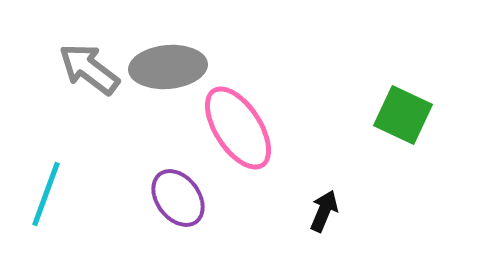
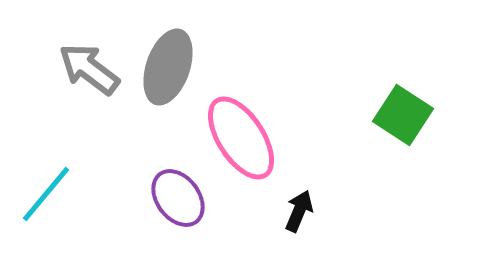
gray ellipse: rotated 66 degrees counterclockwise
green square: rotated 8 degrees clockwise
pink ellipse: moved 3 px right, 10 px down
cyan line: rotated 20 degrees clockwise
black arrow: moved 25 px left
